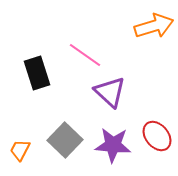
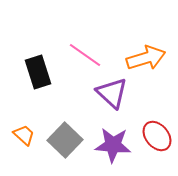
orange arrow: moved 8 px left, 32 px down
black rectangle: moved 1 px right, 1 px up
purple triangle: moved 2 px right, 1 px down
orange trapezoid: moved 4 px right, 15 px up; rotated 105 degrees clockwise
